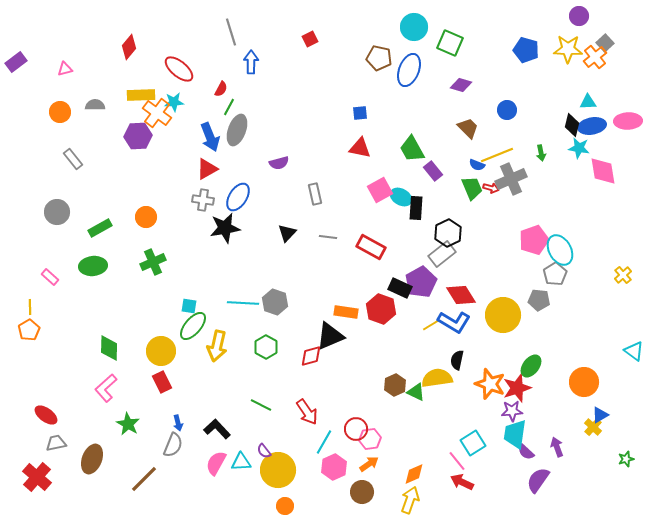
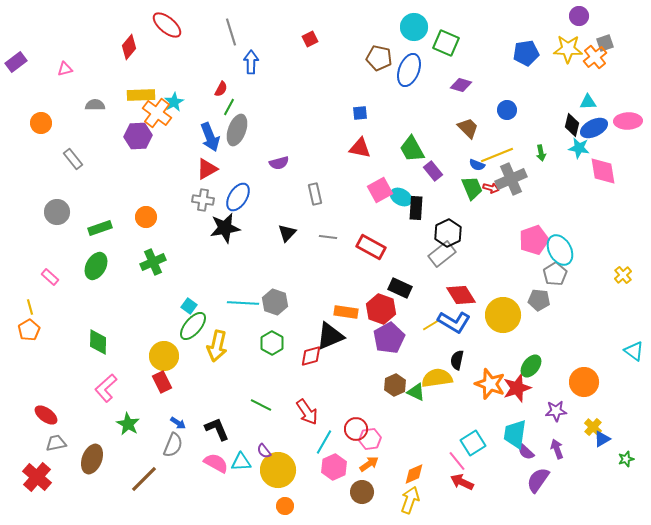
green square at (450, 43): moved 4 px left
gray square at (605, 43): rotated 24 degrees clockwise
blue pentagon at (526, 50): moved 3 px down; rotated 25 degrees counterclockwise
red ellipse at (179, 69): moved 12 px left, 44 px up
cyan star at (174, 102): rotated 24 degrees counterclockwise
orange circle at (60, 112): moved 19 px left, 11 px down
blue ellipse at (592, 126): moved 2 px right, 2 px down; rotated 16 degrees counterclockwise
green rectangle at (100, 228): rotated 10 degrees clockwise
green ellipse at (93, 266): moved 3 px right; rotated 56 degrees counterclockwise
purple pentagon at (421, 282): moved 32 px left, 56 px down
cyan square at (189, 306): rotated 28 degrees clockwise
yellow line at (30, 307): rotated 14 degrees counterclockwise
green hexagon at (266, 347): moved 6 px right, 4 px up
green diamond at (109, 348): moved 11 px left, 6 px up
yellow circle at (161, 351): moved 3 px right, 5 px down
purple star at (512, 411): moved 44 px right
blue triangle at (600, 415): moved 2 px right, 24 px down
blue arrow at (178, 423): rotated 42 degrees counterclockwise
black L-shape at (217, 429): rotated 20 degrees clockwise
purple arrow at (557, 447): moved 2 px down
pink semicircle at (216, 463): rotated 90 degrees clockwise
